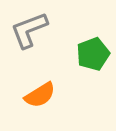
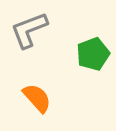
orange semicircle: moved 3 px left, 3 px down; rotated 100 degrees counterclockwise
